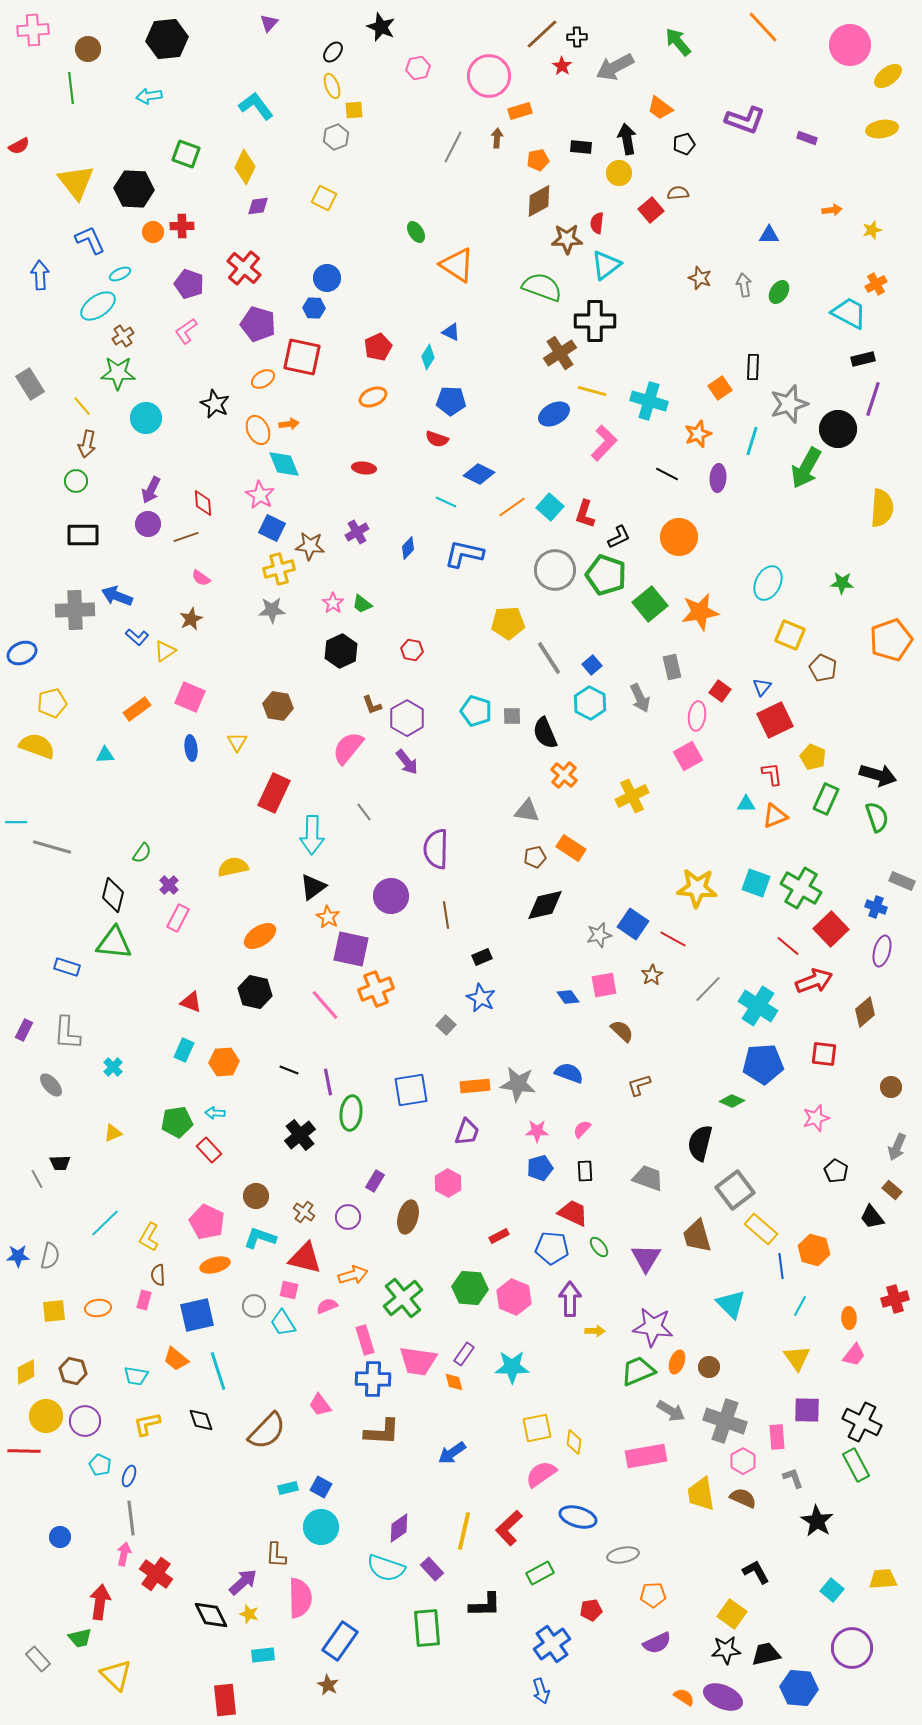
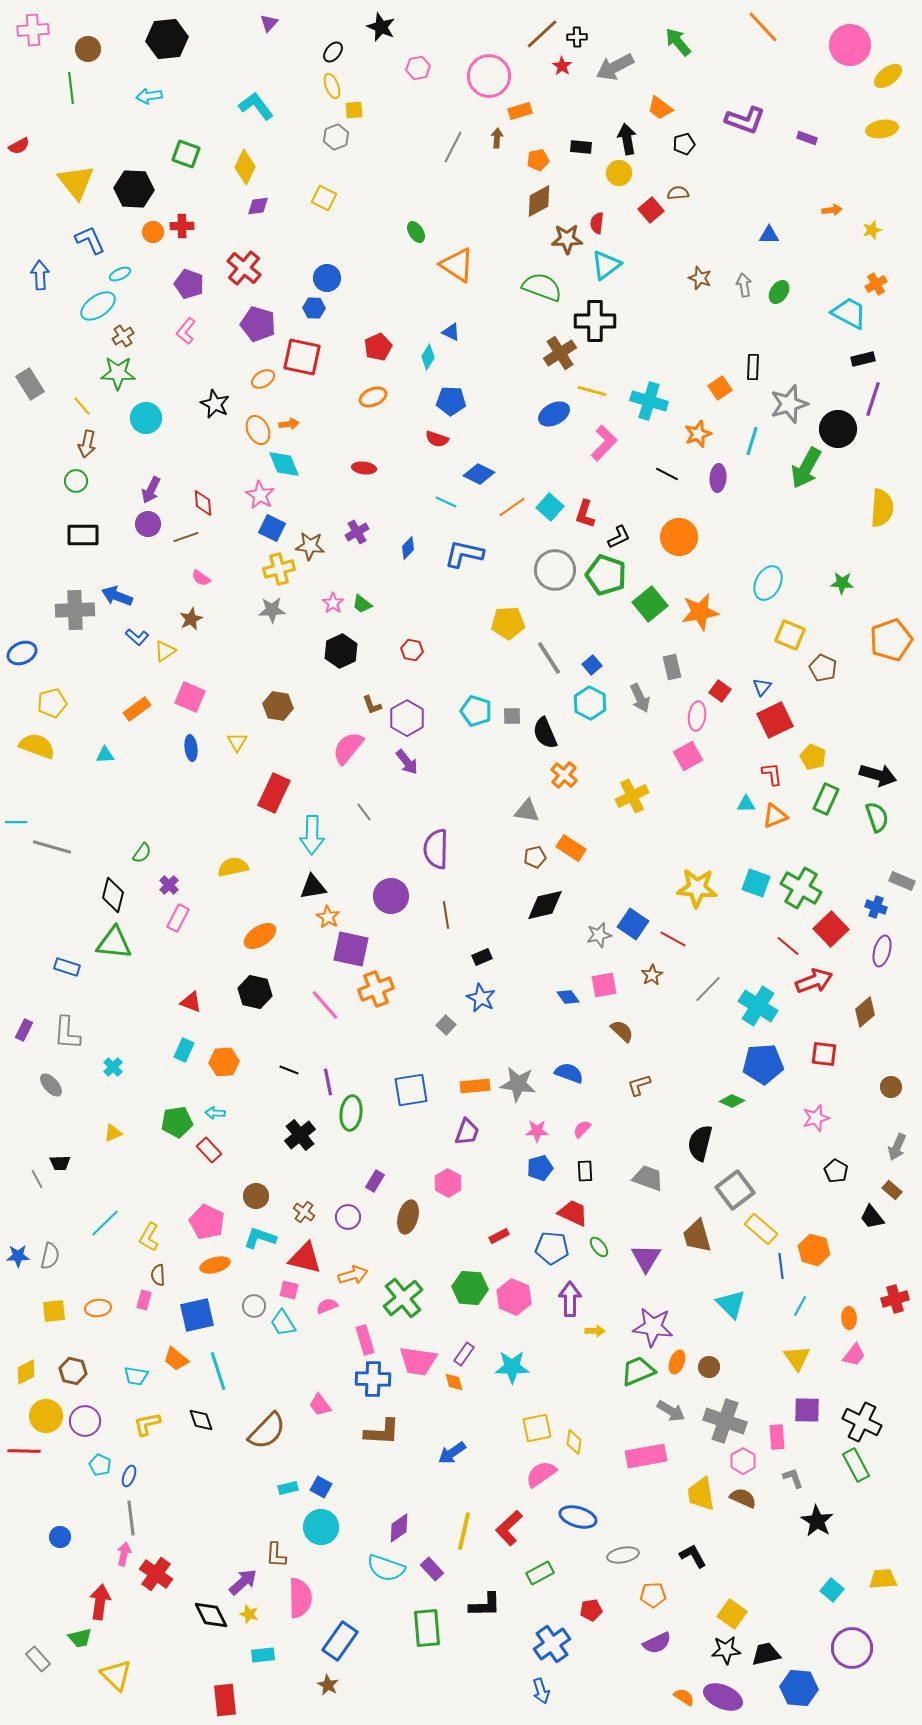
pink L-shape at (186, 331): rotated 16 degrees counterclockwise
black triangle at (313, 887): rotated 28 degrees clockwise
black L-shape at (756, 1572): moved 63 px left, 16 px up
